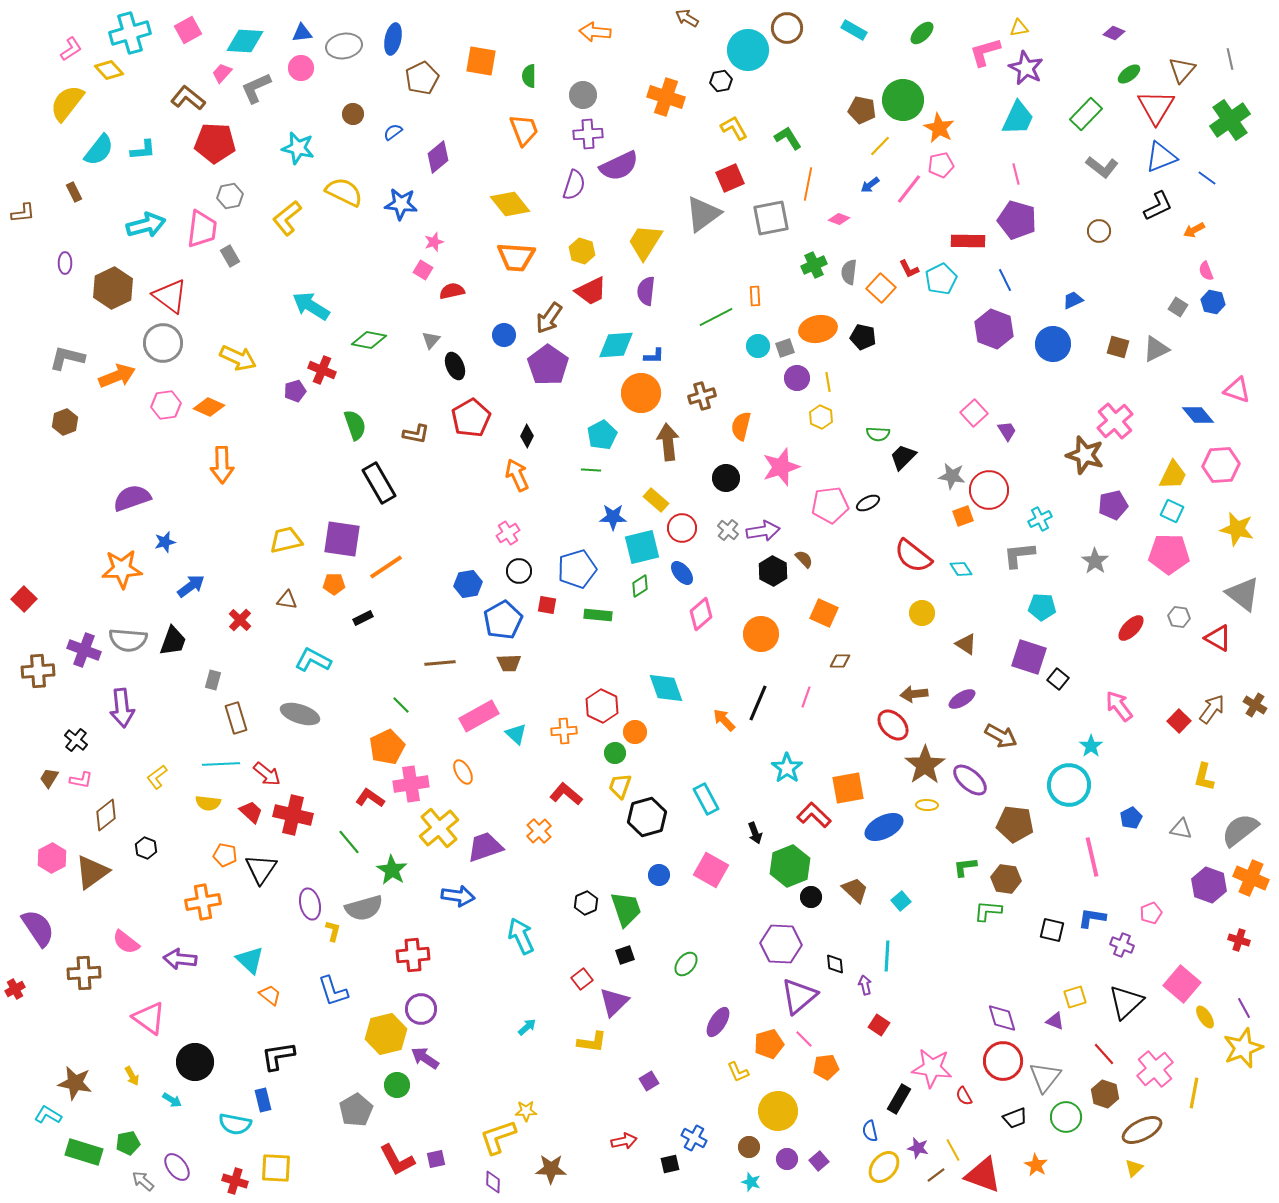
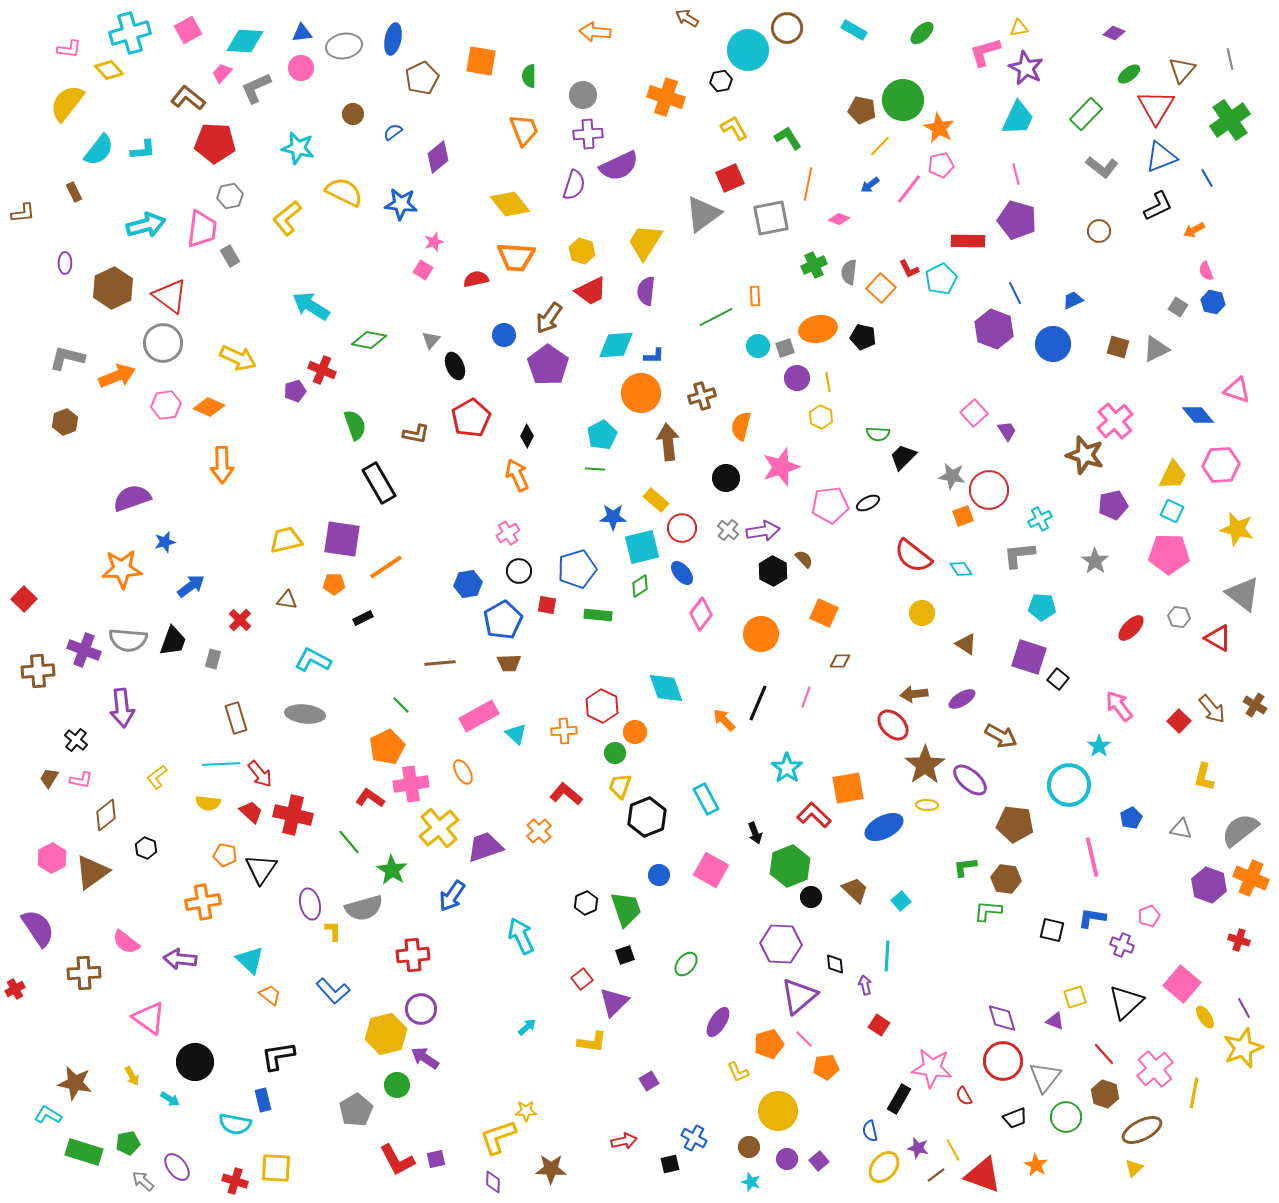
pink L-shape at (71, 49): moved 2 px left; rotated 40 degrees clockwise
blue line at (1207, 178): rotated 24 degrees clockwise
blue line at (1005, 280): moved 10 px right, 13 px down
red semicircle at (452, 291): moved 24 px right, 12 px up
green line at (591, 470): moved 4 px right, 1 px up
pink diamond at (701, 614): rotated 12 degrees counterclockwise
gray rectangle at (213, 680): moved 21 px up
brown arrow at (1212, 709): rotated 104 degrees clockwise
gray ellipse at (300, 714): moved 5 px right; rotated 12 degrees counterclockwise
cyan star at (1091, 746): moved 8 px right
red arrow at (267, 774): moved 7 px left; rotated 12 degrees clockwise
black hexagon at (647, 817): rotated 6 degrees counterclockwise
blue arrow at (458, 896): moved 6 px left; rotated 116 degrees clockwise
pink pentagon at (1151, 913): moved 2 px left, 3 px down
yellow L-shape at (333, 931): rotated 15 degrees counterclockwise
blue L-shape at (333, 991): rotated 24 degrees counterclockwise
cyan arrow at (172, 1100): moved 2 px left, 1 px up
